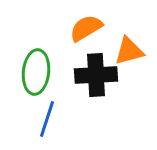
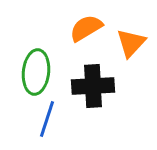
orange triangle: moved 2 px right, 8 px up; rotated 32 degrees counterclockwise
black cross: moved 3 px left, 11 px down
